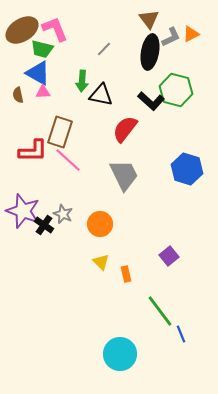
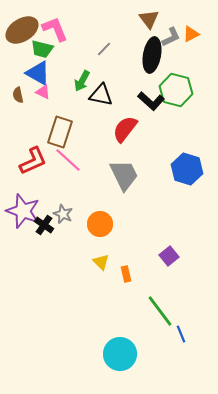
black ellipse: moved 2 px right, 3 px down
green arrow: rotated 25 degrees clockwise
pink triangle: rotated 28 degrees clockwise
red L-shape: moved 10 px down; rotated 24 degrees counterclockwise
